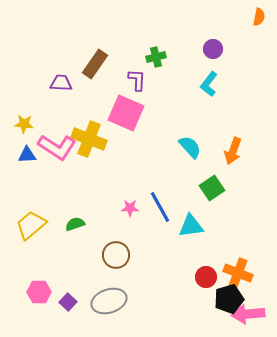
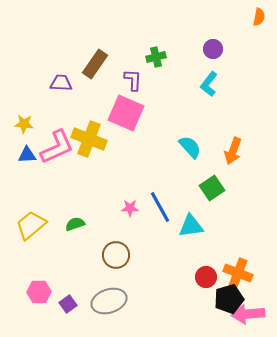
purple L-shape: moved 4 px left
pink L-shape: rotated 57 degrees counterclockwise
purple square: moved 2 px down; rotated 12 degrees clockwise
